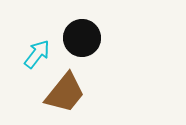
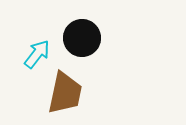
brown trapezoid: rotated 27 degrees counterclockwise
